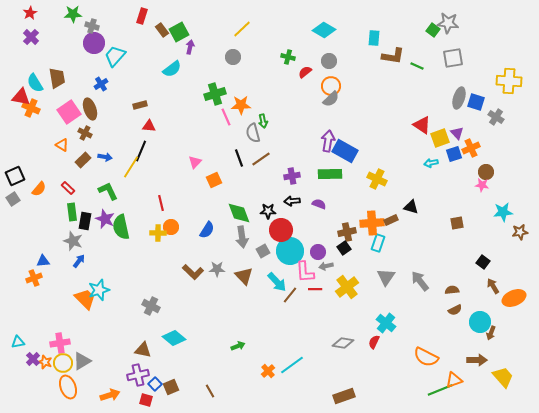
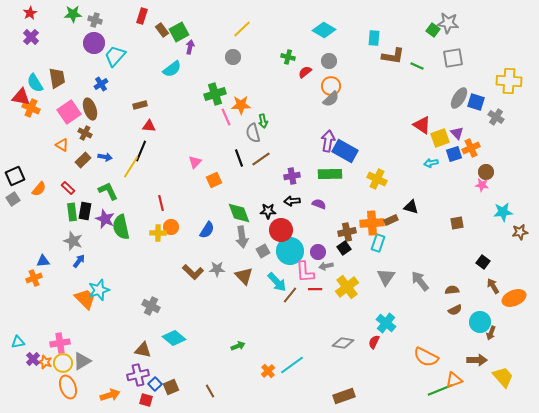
gray cross at (92, 26): moved 3 px right, 6 px up
gray ellipse at (459, 98): rotated 15 degrees clockwise
black rectangle at (85, 221): moved 10 px up
